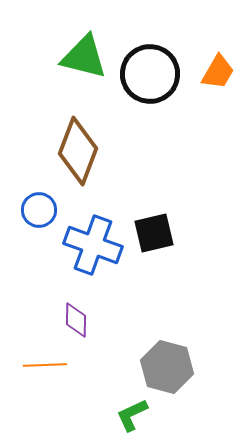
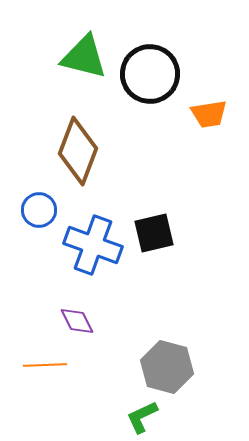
orange trapezoid: moved 9 px left, 42 px down; rotated 51 degrees clockwise
purple diamond: moved 1 px right, 1 px down; rotated 27 degrees counterclockwise
green L-shape: moved 10 px right, 2 px down
